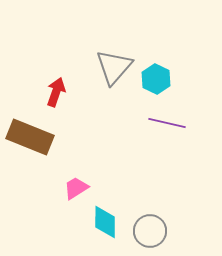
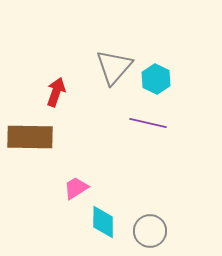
purple line: moved 19 px left
brown rectangle: rotated 21 degrees counterclockwise
cyan diamond: moved 2 px left
